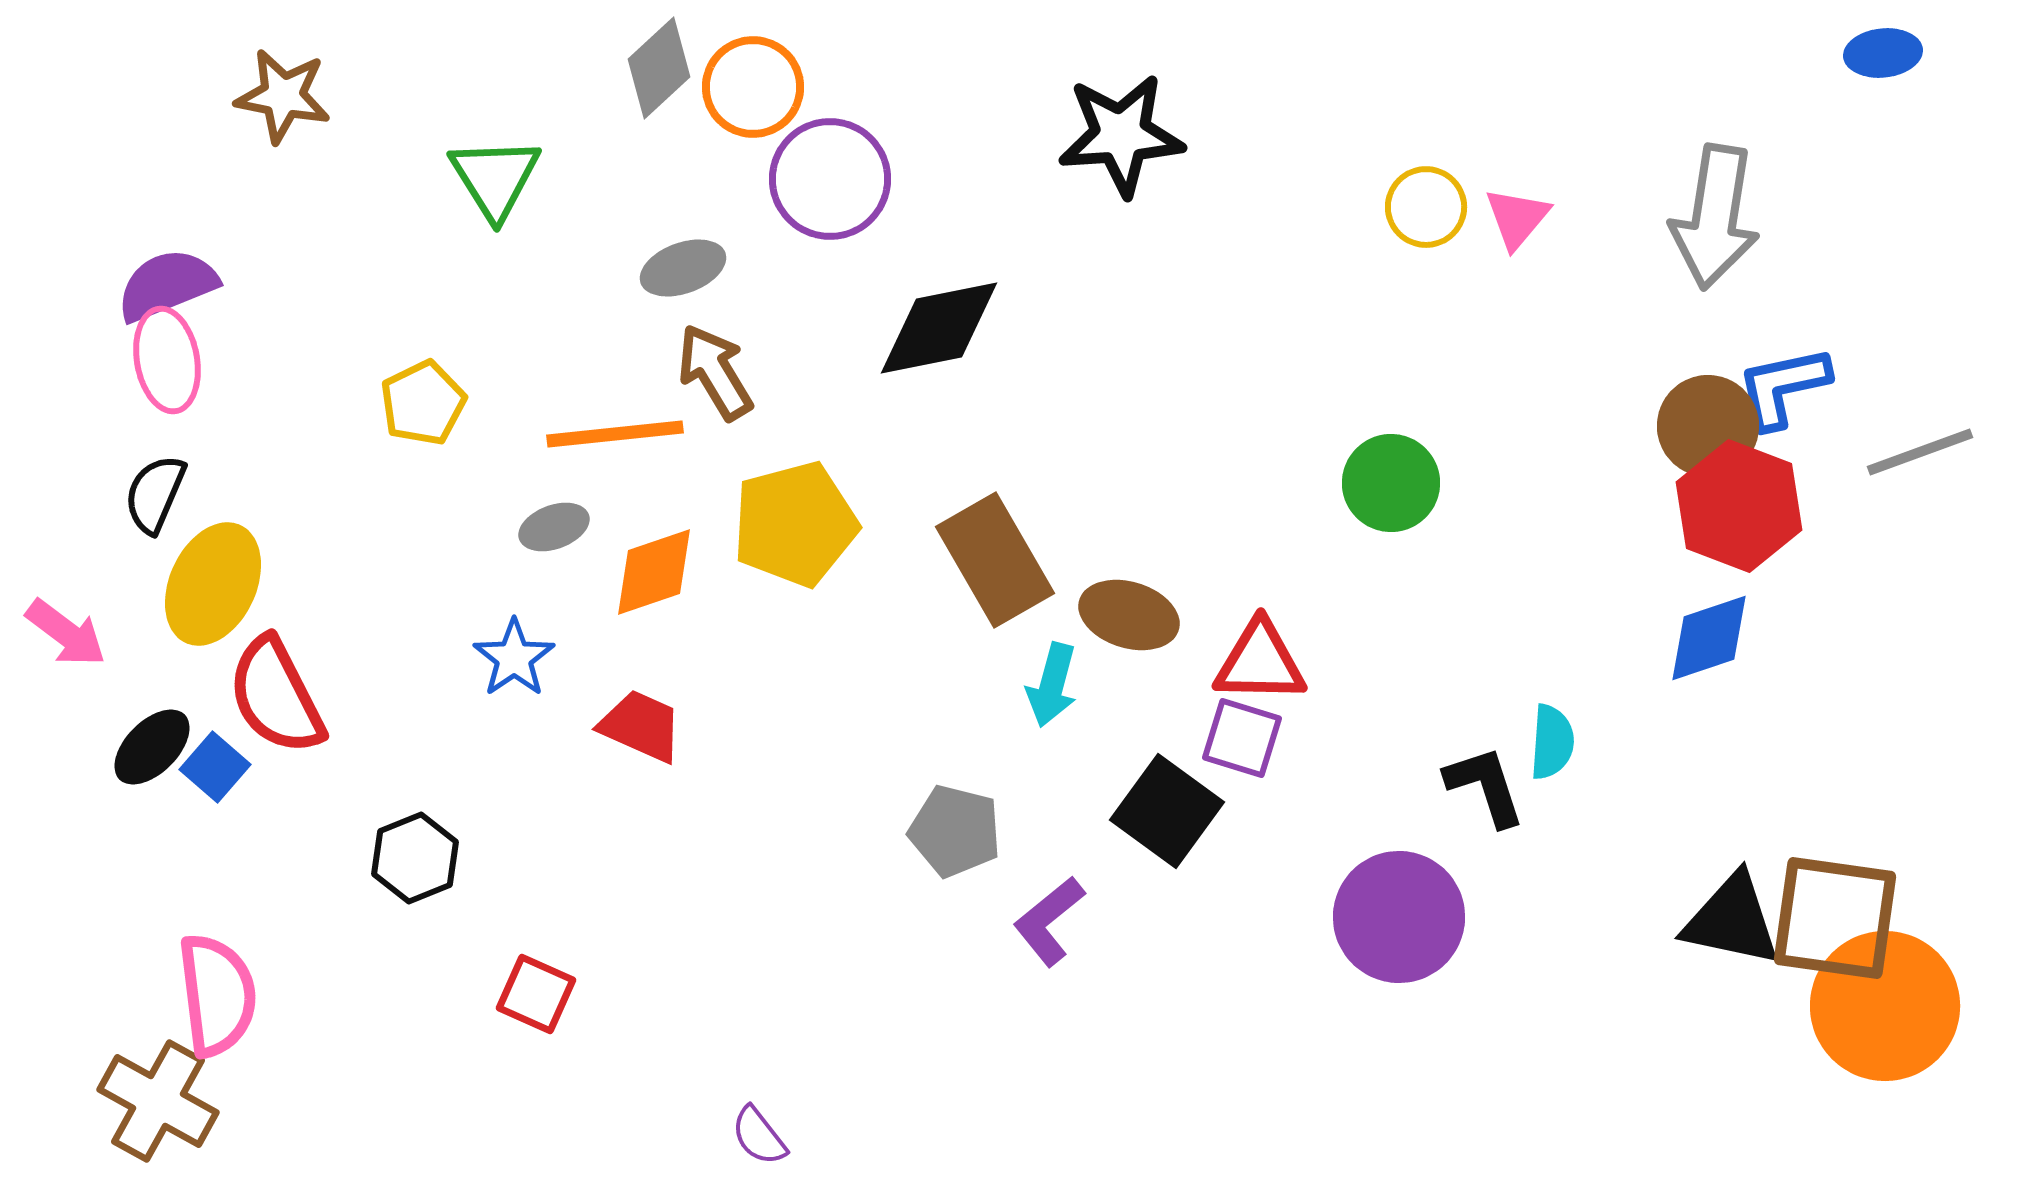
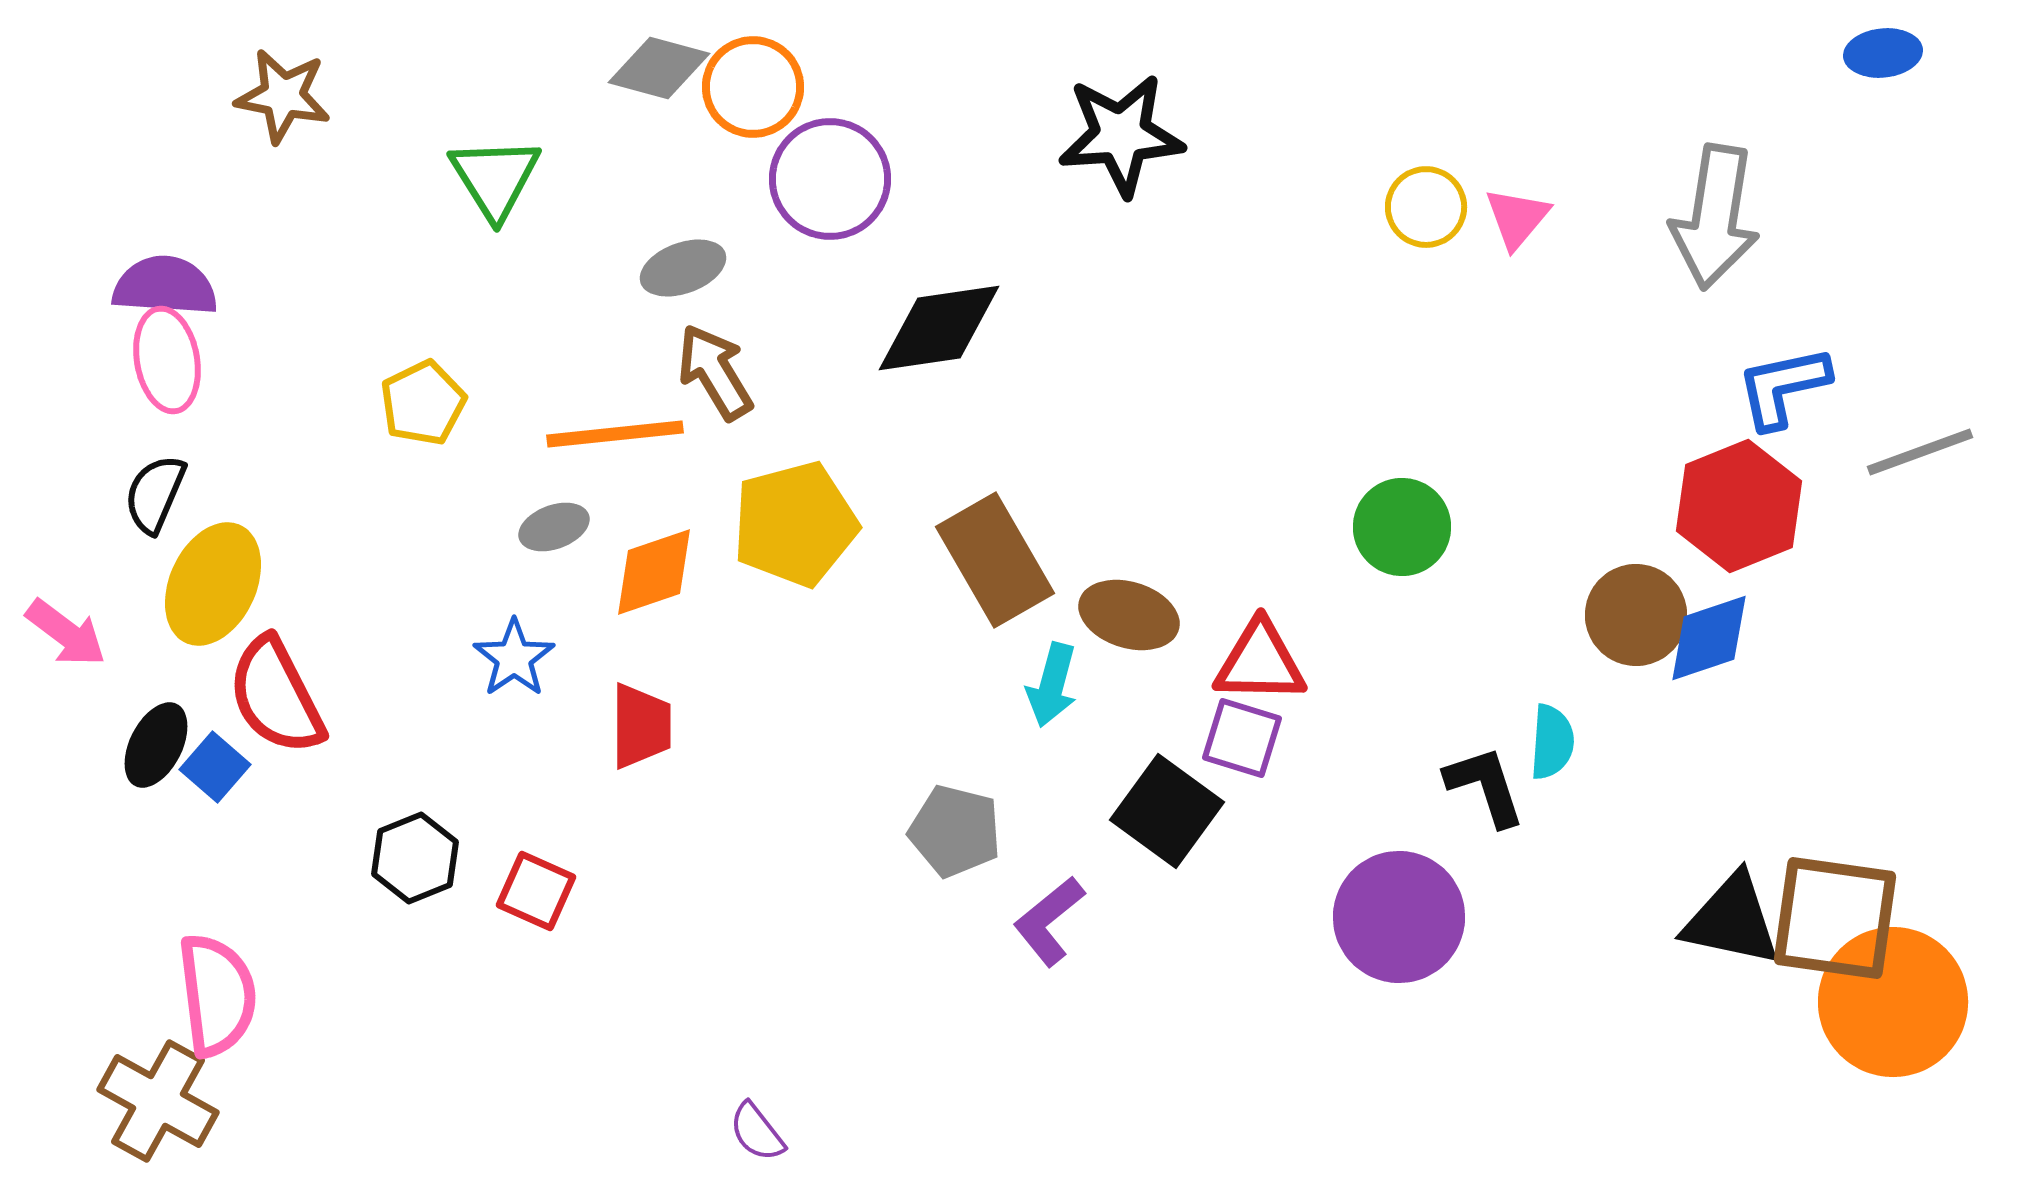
gray diamond at (659, 68): rotated 58 degrees clockwise
purple semicircle at (167, 285): moved 2 px left, 1 px down; rotated 26 degrees clockwise
black diamond at (939, 328): rotated 3 degrees clockwise
brown circle at (1708, 426): moved 72 px left, 189 px down
green circle at (1391, 483): moved 11 px right, 44 px down
red hexagon at (1739, 506): rotated 17 degrees clockwise
red trapezoid at (641, 726): rotated 66 degrees clockwise
black ellipse at (152, 747): moved 4 px right, 2 px up; rotated 18 degrees counterclockwise
red square at (536, 994): moved 103 px up
orange circle at (1885, 1006): moved 8 px right, 4 px up
purple semicircle at (759, 1136): moved 2 px left, 4 px up
